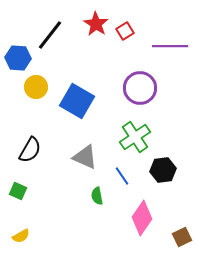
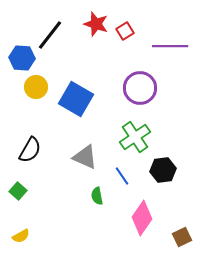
red star: rotated 15 degrees counterclockwise
blue hexagon: moved 4 px right
blue square: moved 1 px left, 2 px up
green square: rotated 18 degrees clockwise
